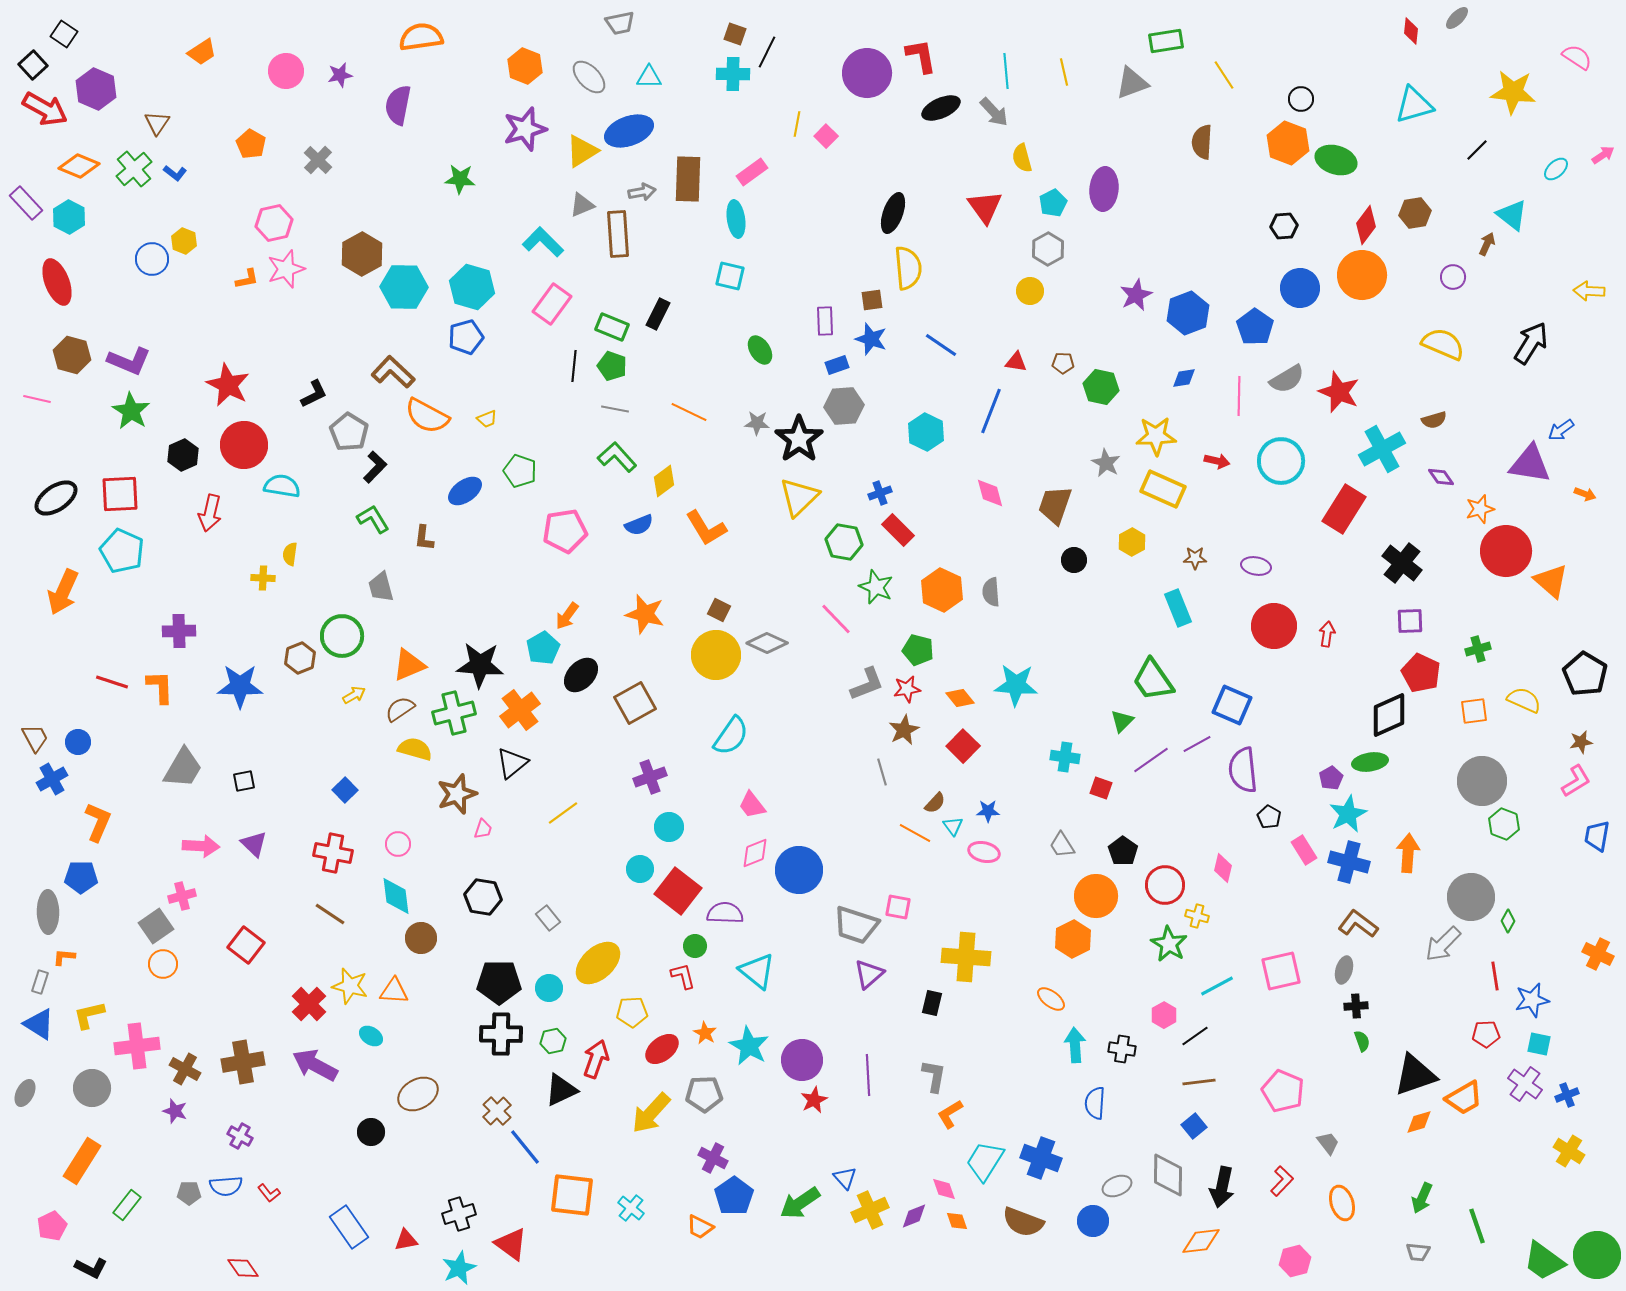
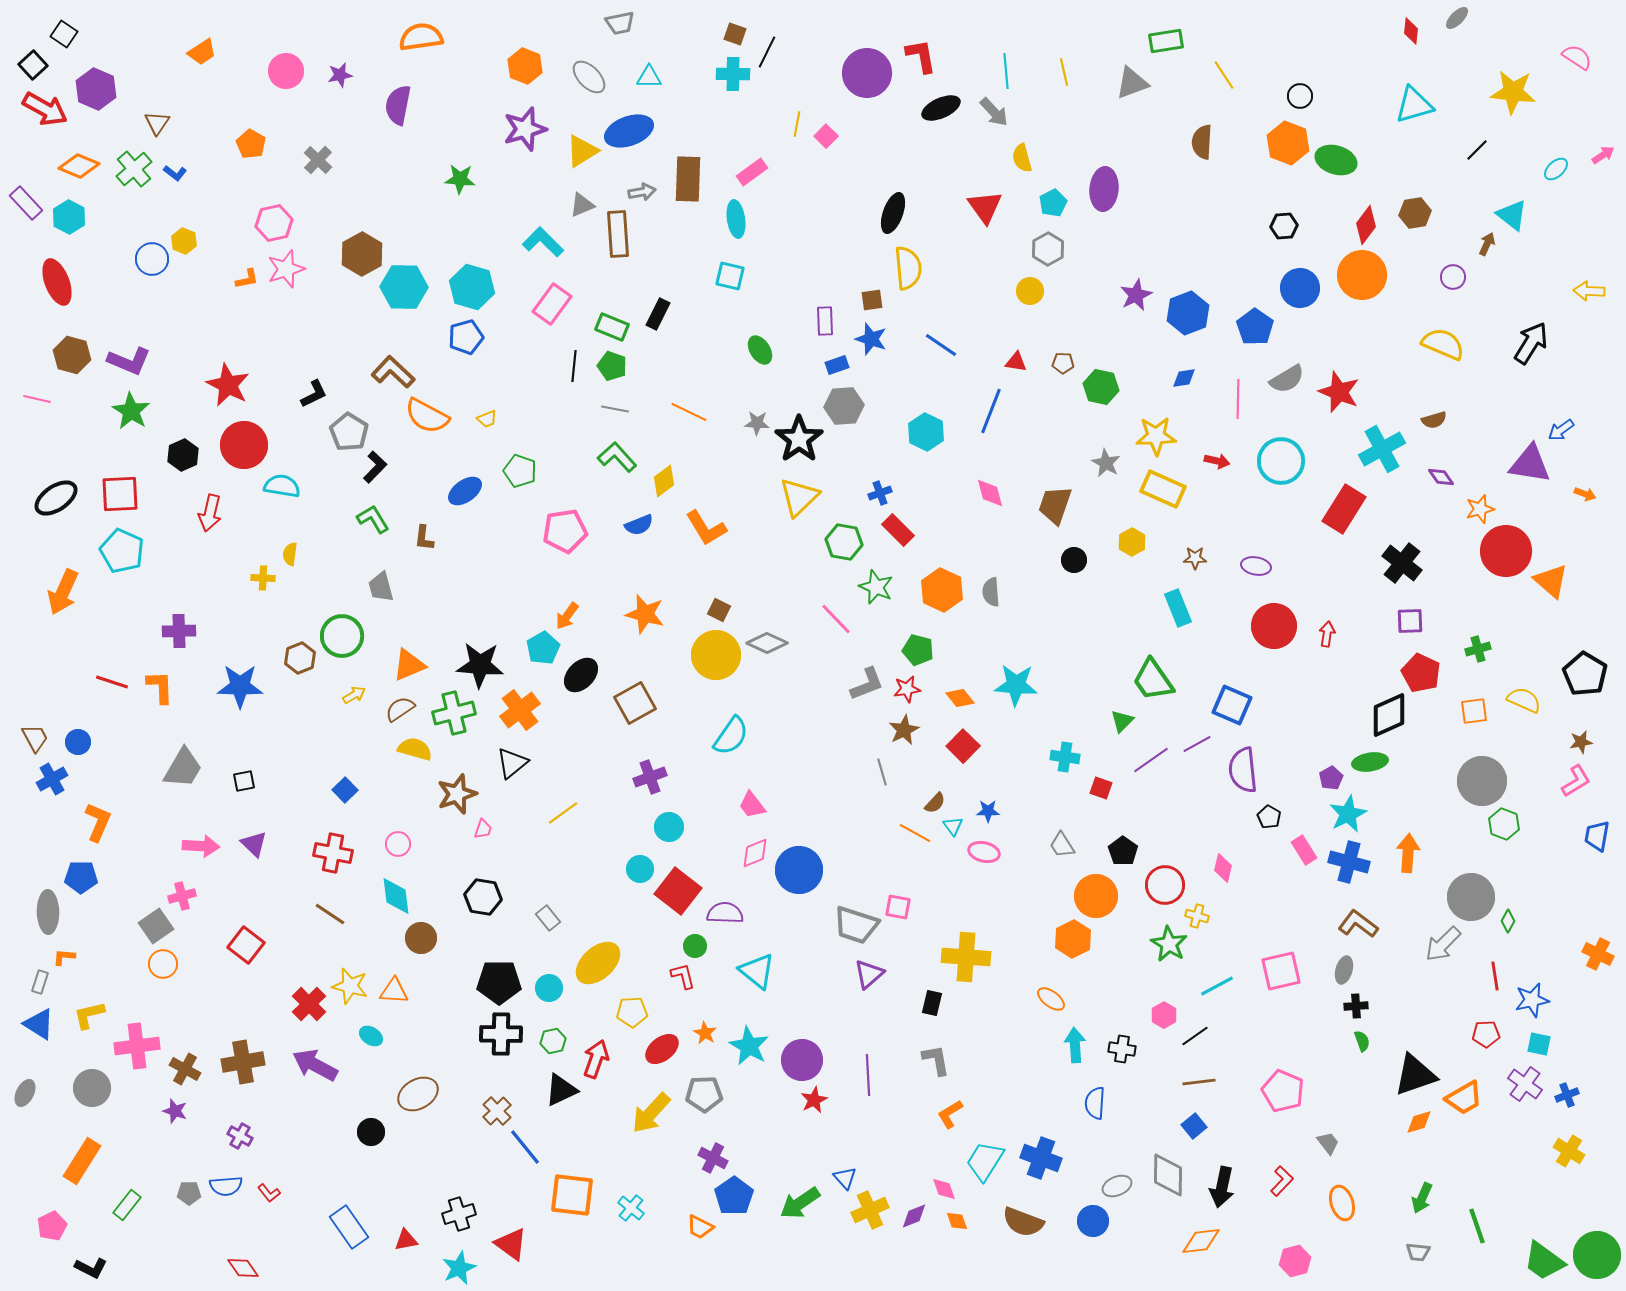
black circle at (1301, 99): moved 1 px left, 3 px up
pink line at (1239, 396): moved 1 px left, 3 px down
gray L-shape at (934, 1076): moved 2 px right, 16 px up; rotated 20 degrees counterclockwise
